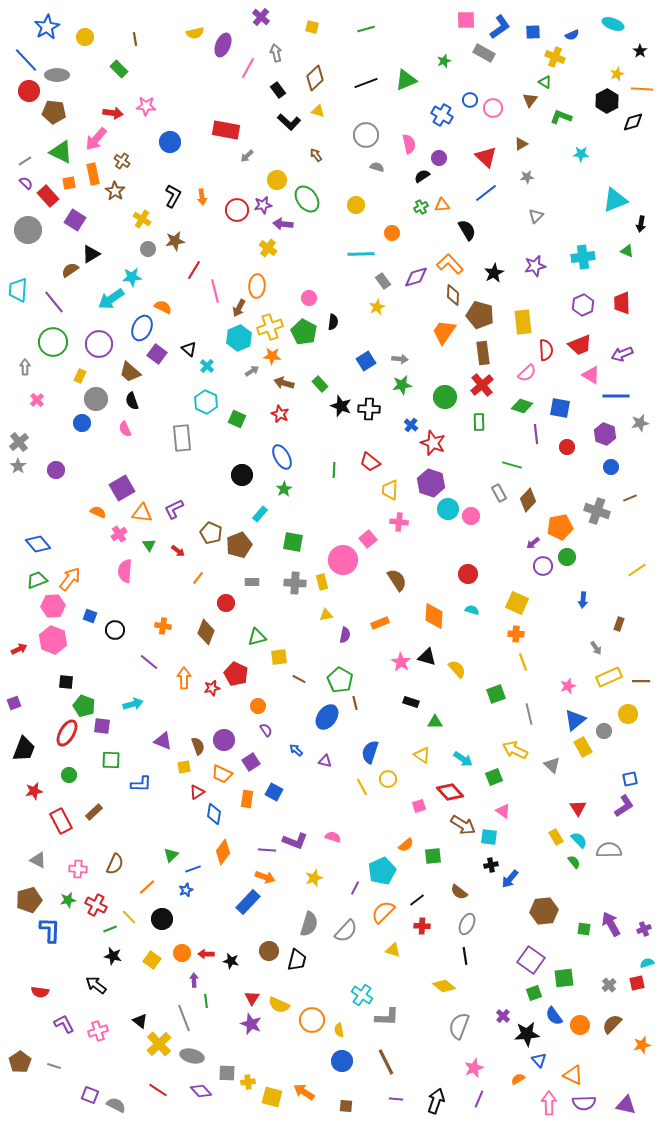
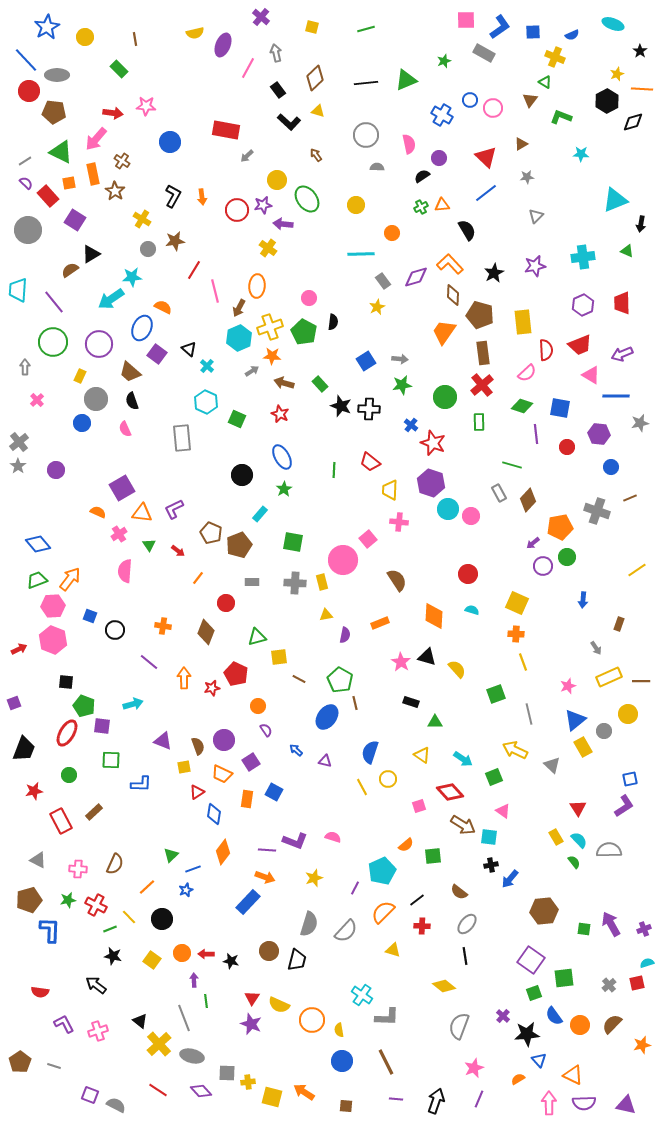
black line at (366, 83): rotated 15 degrees clockwise
gray semicircle at (377, 167): rotated 16 degrees counterclockwise
purple hexagon at (605, 434): moved 6 px left; rotated 15 degrees counterclockwise
gray ellipse at (467, 924): rotated 15 degrees clockwise
